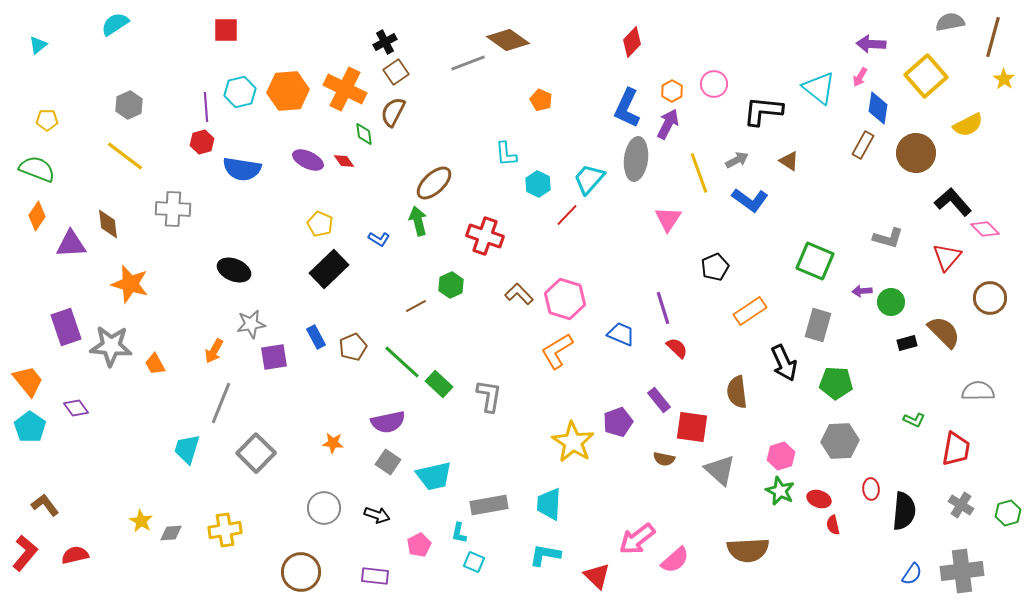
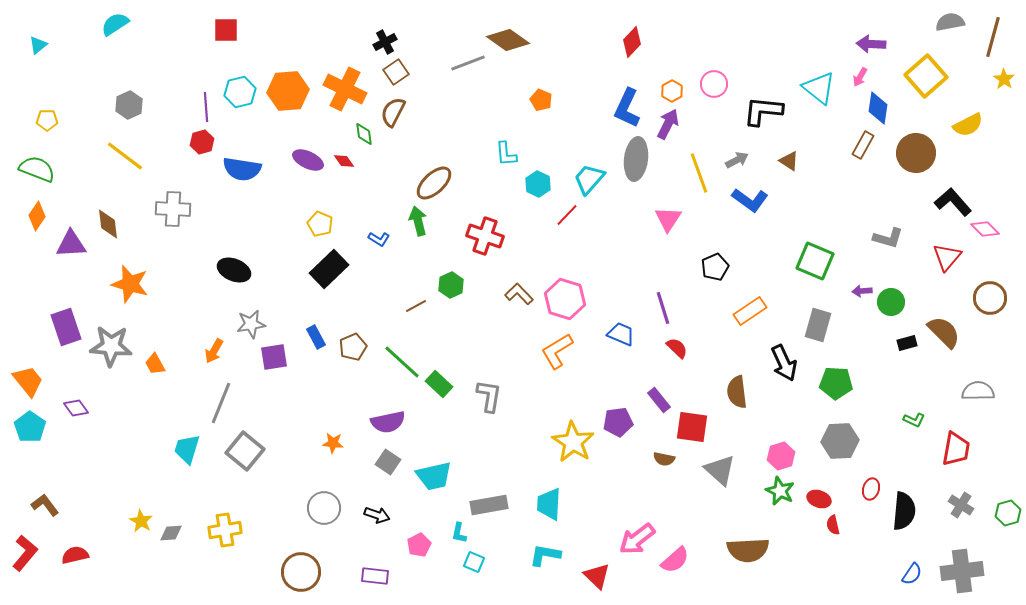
purple pentagon at (618, 422): rotated 12 degrees clockwise
gray square at (256, 453): moved 11 px left, 2 px up; rotated 6 degrees counterclockwise
red ellipse at (871, 489): rotated 20 degrees clockwise
